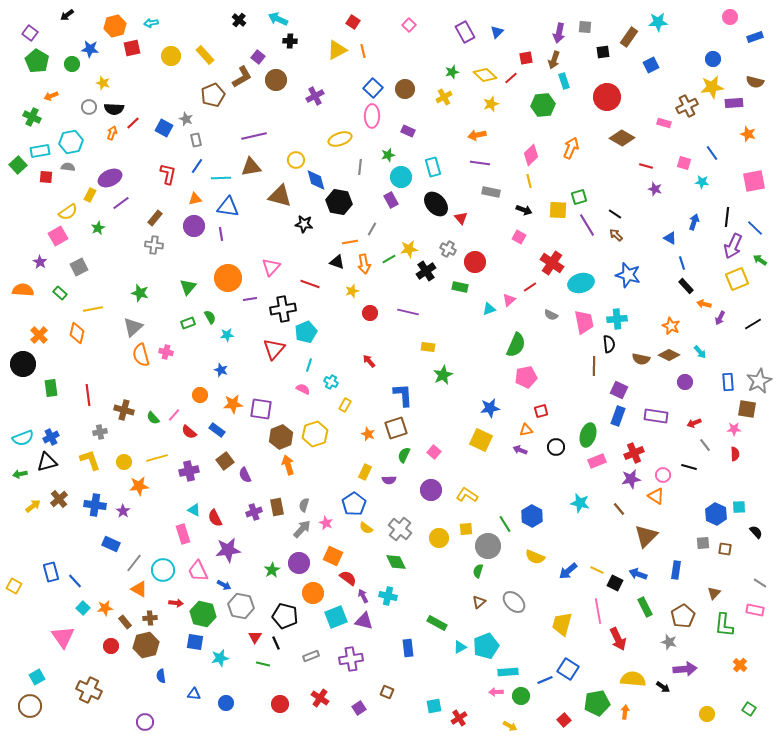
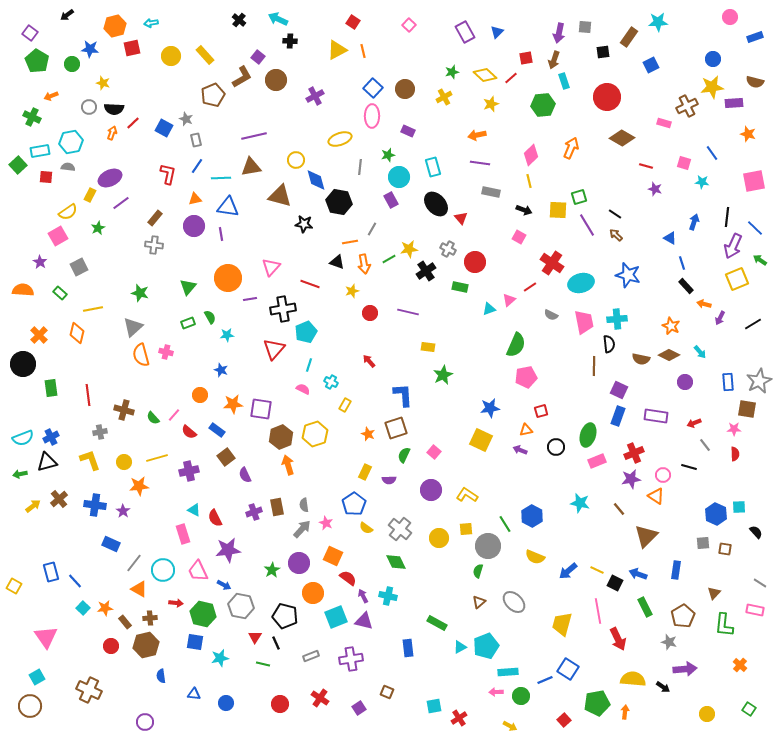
cyan circle at (401, 177): moved 2 px left
brown square at (225, 461): moved 1 px right, 4 px up
gray semicircle at (304, 505): rotated 24 degrees counterclockwise
pink triangle at (63, 637): moved 17 px left
